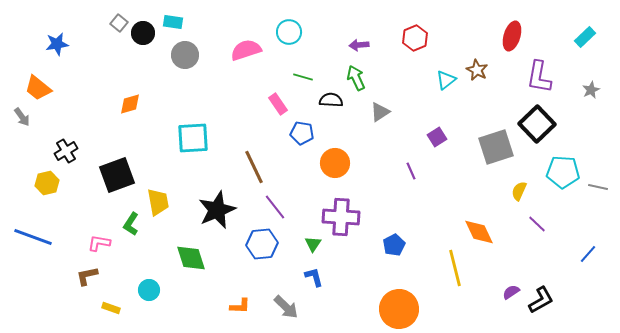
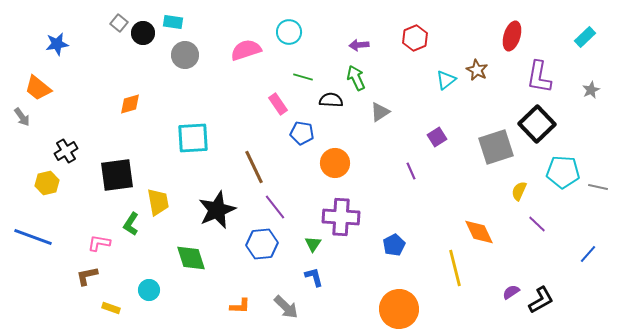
black square at (117, 175): rotated 12 degrees clockwise
